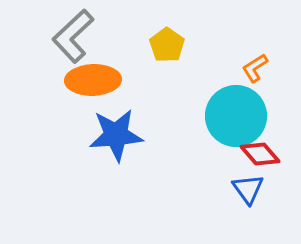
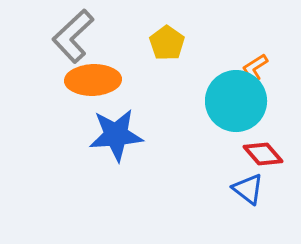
yellow pentagon: moved 2 px up
cyan circle: moved 15 px up
red diamond: moved 3 px right
blue triangle: rotated 16 degrees counterclockwise
